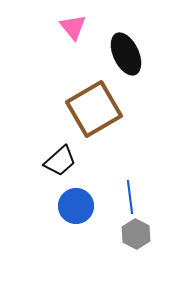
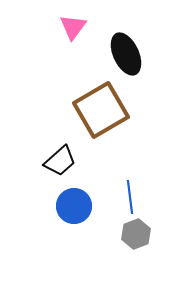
pink triangle: rotated 16 degrees clockwise
brown square: moved 7 px right, 1 px down
blue circle: moved 2 px left
gray hexagon: rotated 12 degrees clockwise
